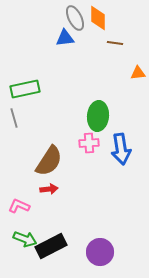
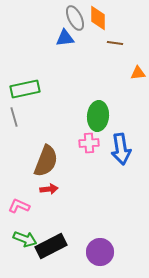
gray line: moved 1 px up
brown semicircle: moved 3 px left; rotated 12 degrees counterclockwise
